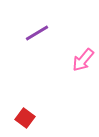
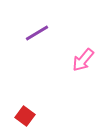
red square: moved 2 px up
